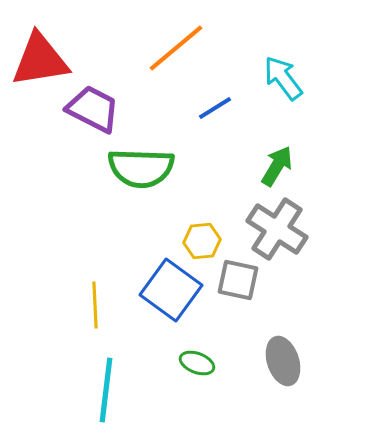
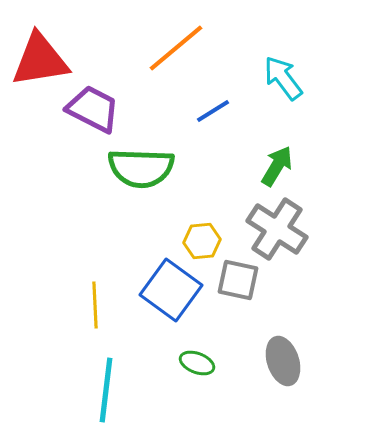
blue line: moved 2 px left, 3 px down
